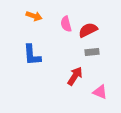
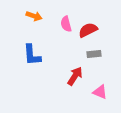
gray rectangle: moved 2 px right, 2 px down
